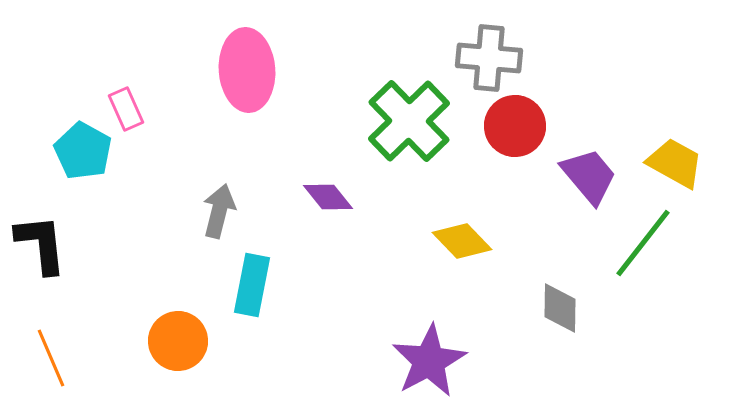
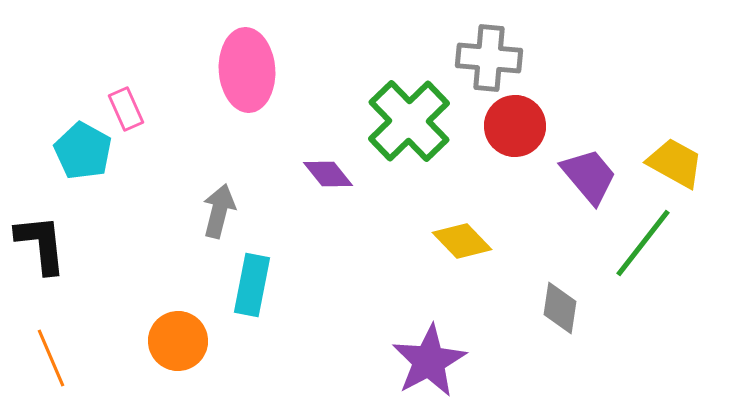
purple diamond: moved 23 px up
gray diamond: rotated 8 degrees clockwise
